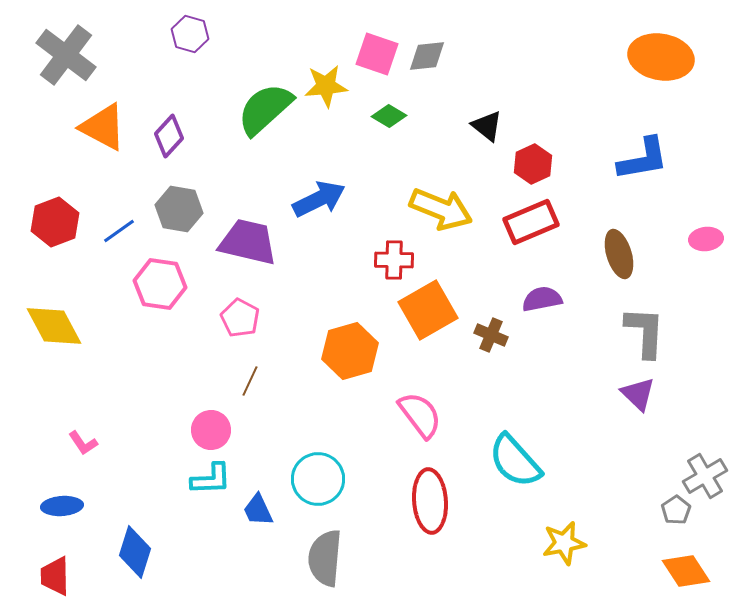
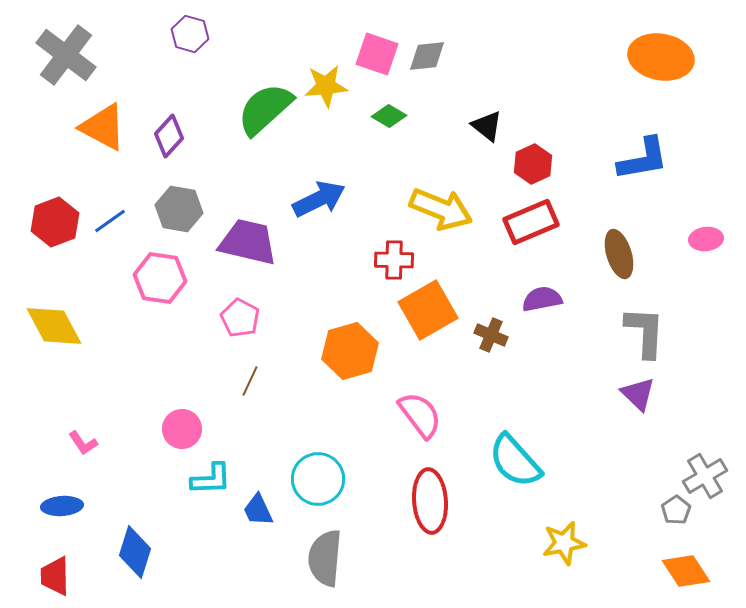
blue line at (119, 231): moved 9 px left, 10 px up
pink hexagon at (160, 284): moved 6 px up
pink circle at (211, 430): moved 29 px left, 1 px up
